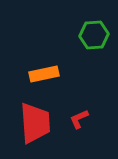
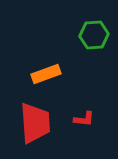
orange rectangle: moved 2 px right; rotated 8 degrees counterclockwise
red L-shape: moved 5 px right; rotated 150 degrees counterclockwise
